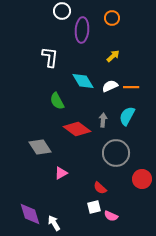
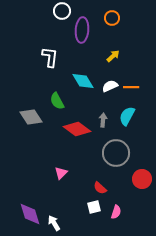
gray diamond: moved 9 px left, 30 px up
pink triangle: rotated 16 degrees counterclockwise
pink semicircle: moved 5 px right, 4 px up; rotated 96 degrees counterclockwise
